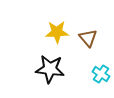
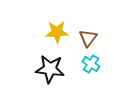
brown triangle: rotated 18 degrees clockwise
cyan cross: moved 10 px left, 10 px up
